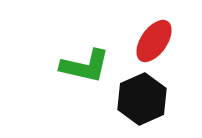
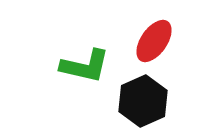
black hexagon: moved 1 px right, 2 px down
